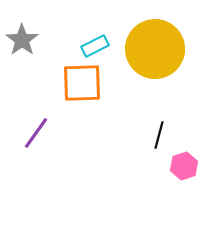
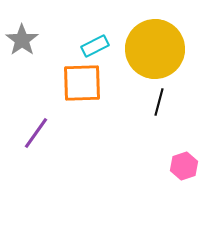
black line: moved 33 px up
